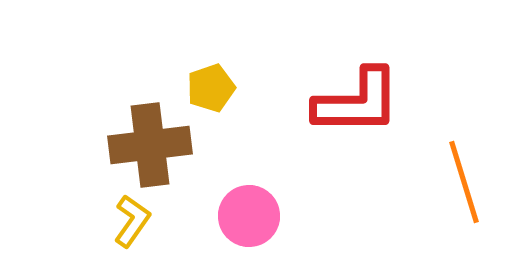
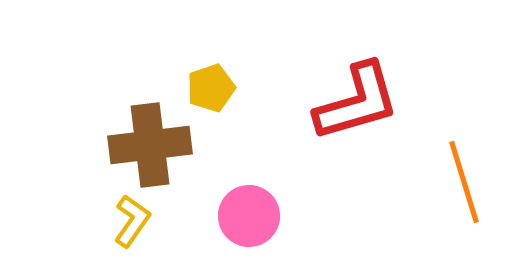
red L-shape: rotated 16 degrees counterclockwise
